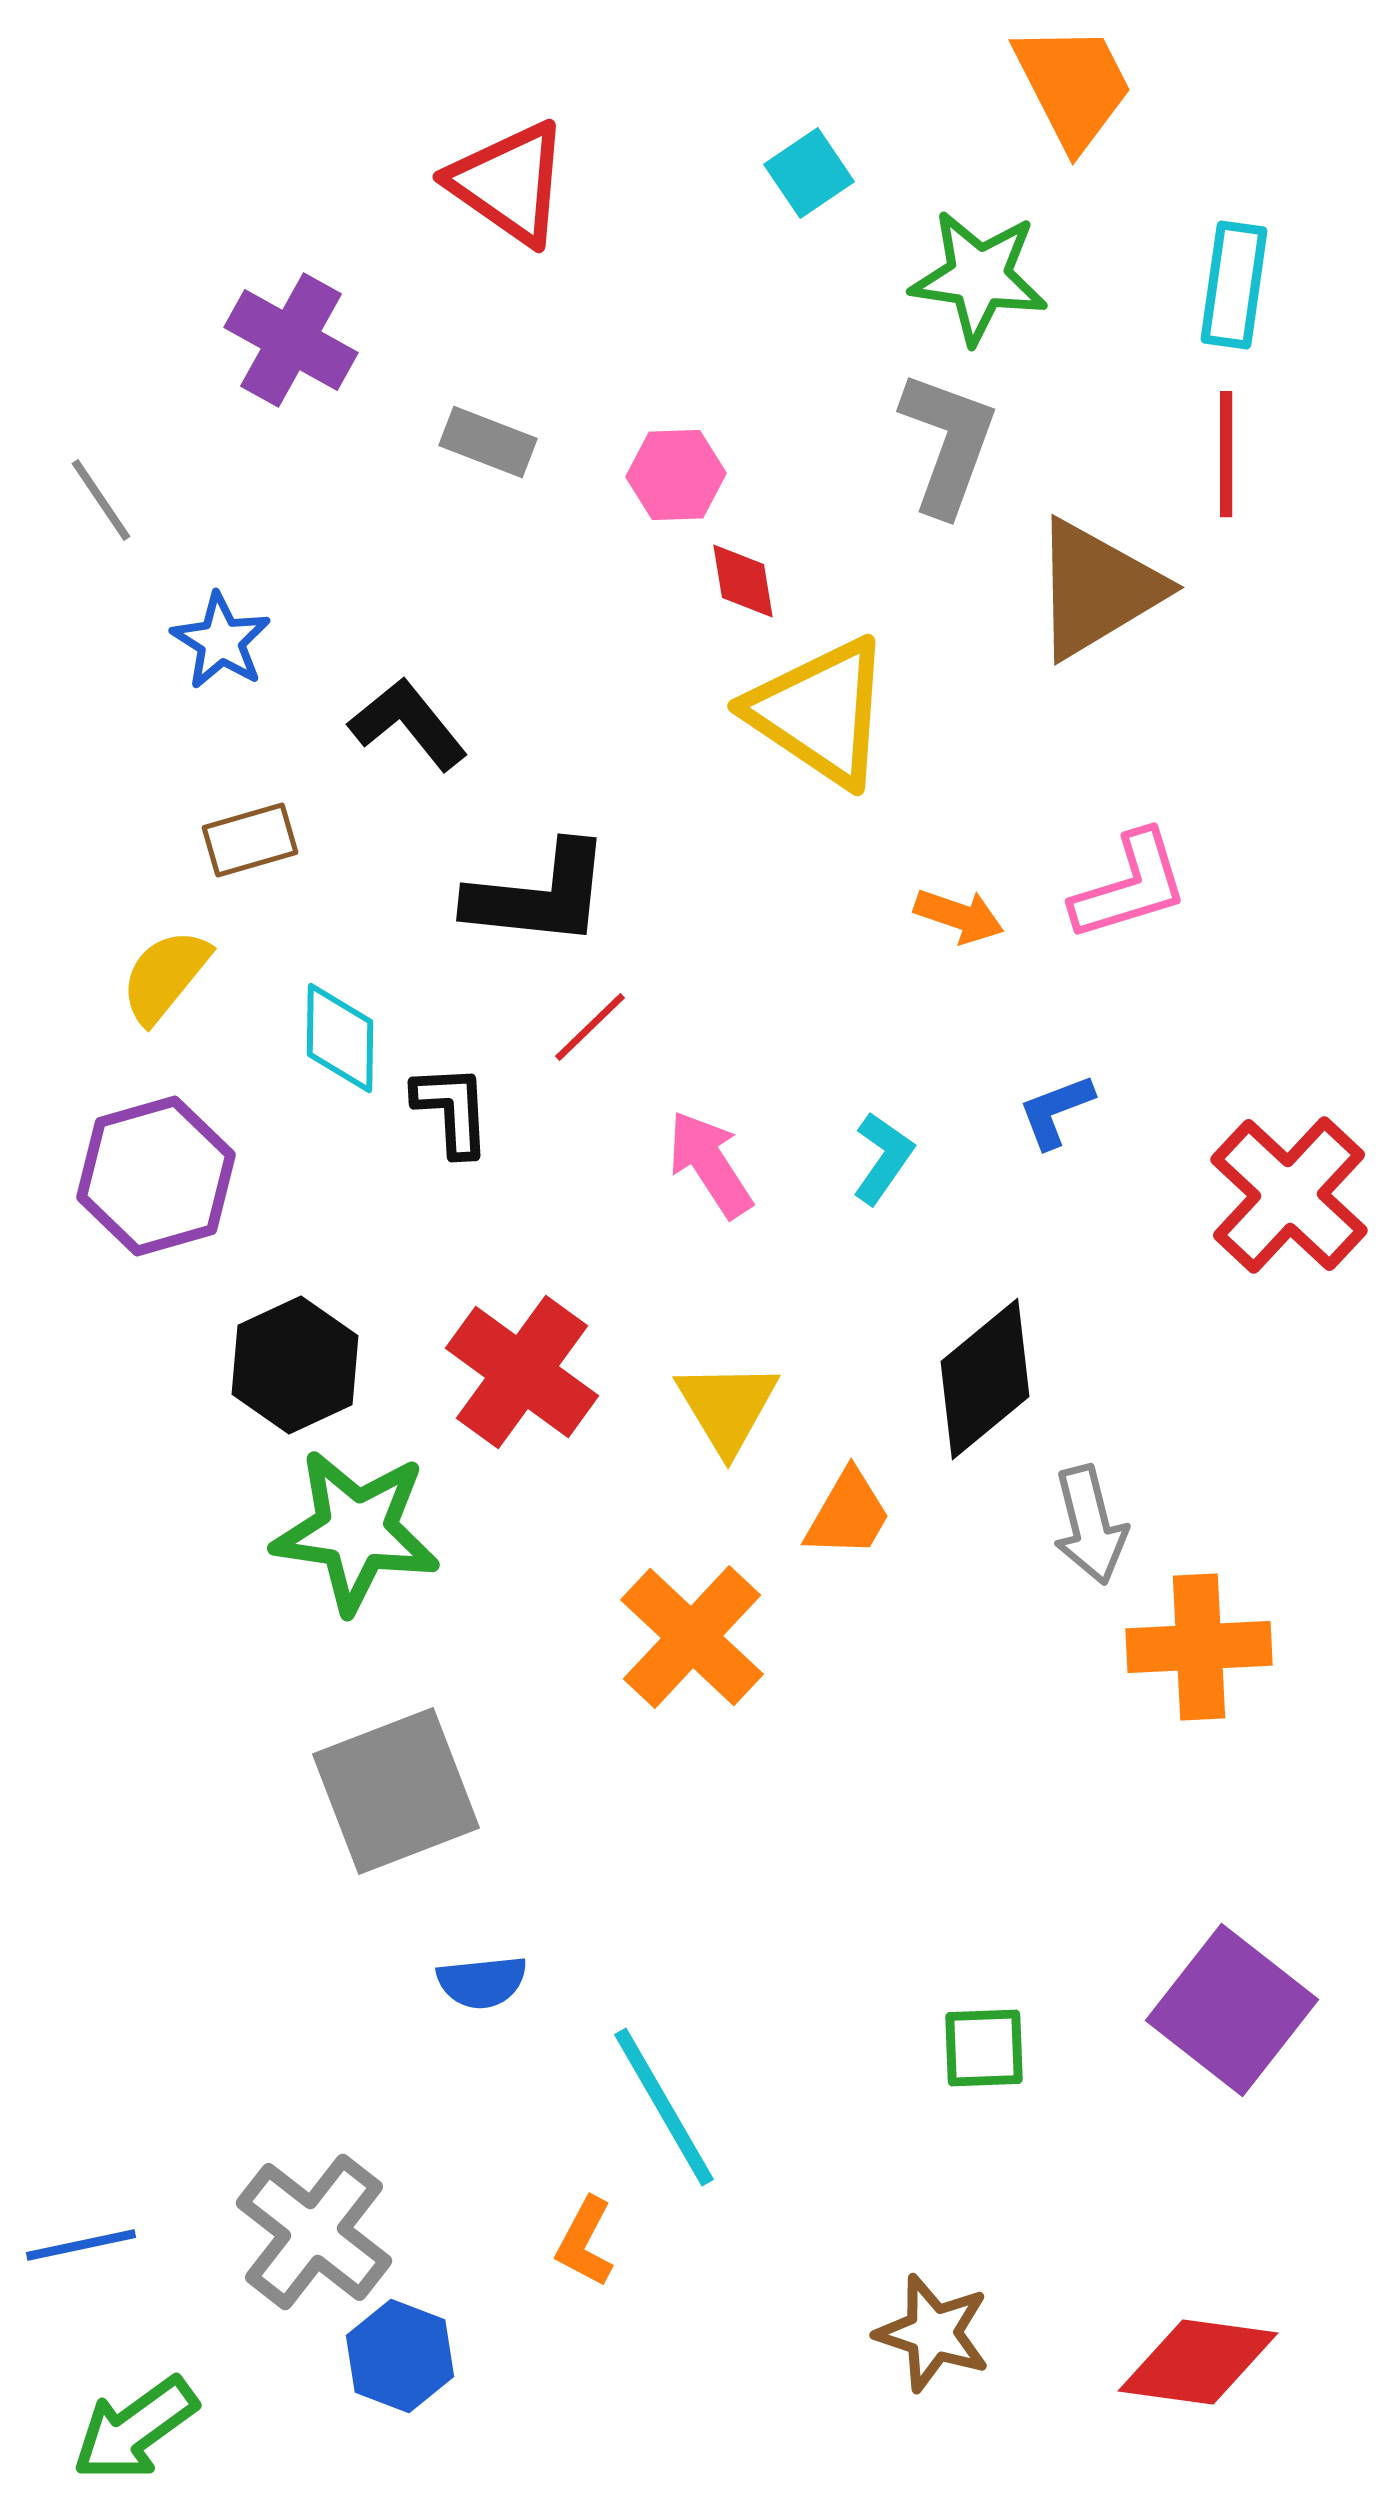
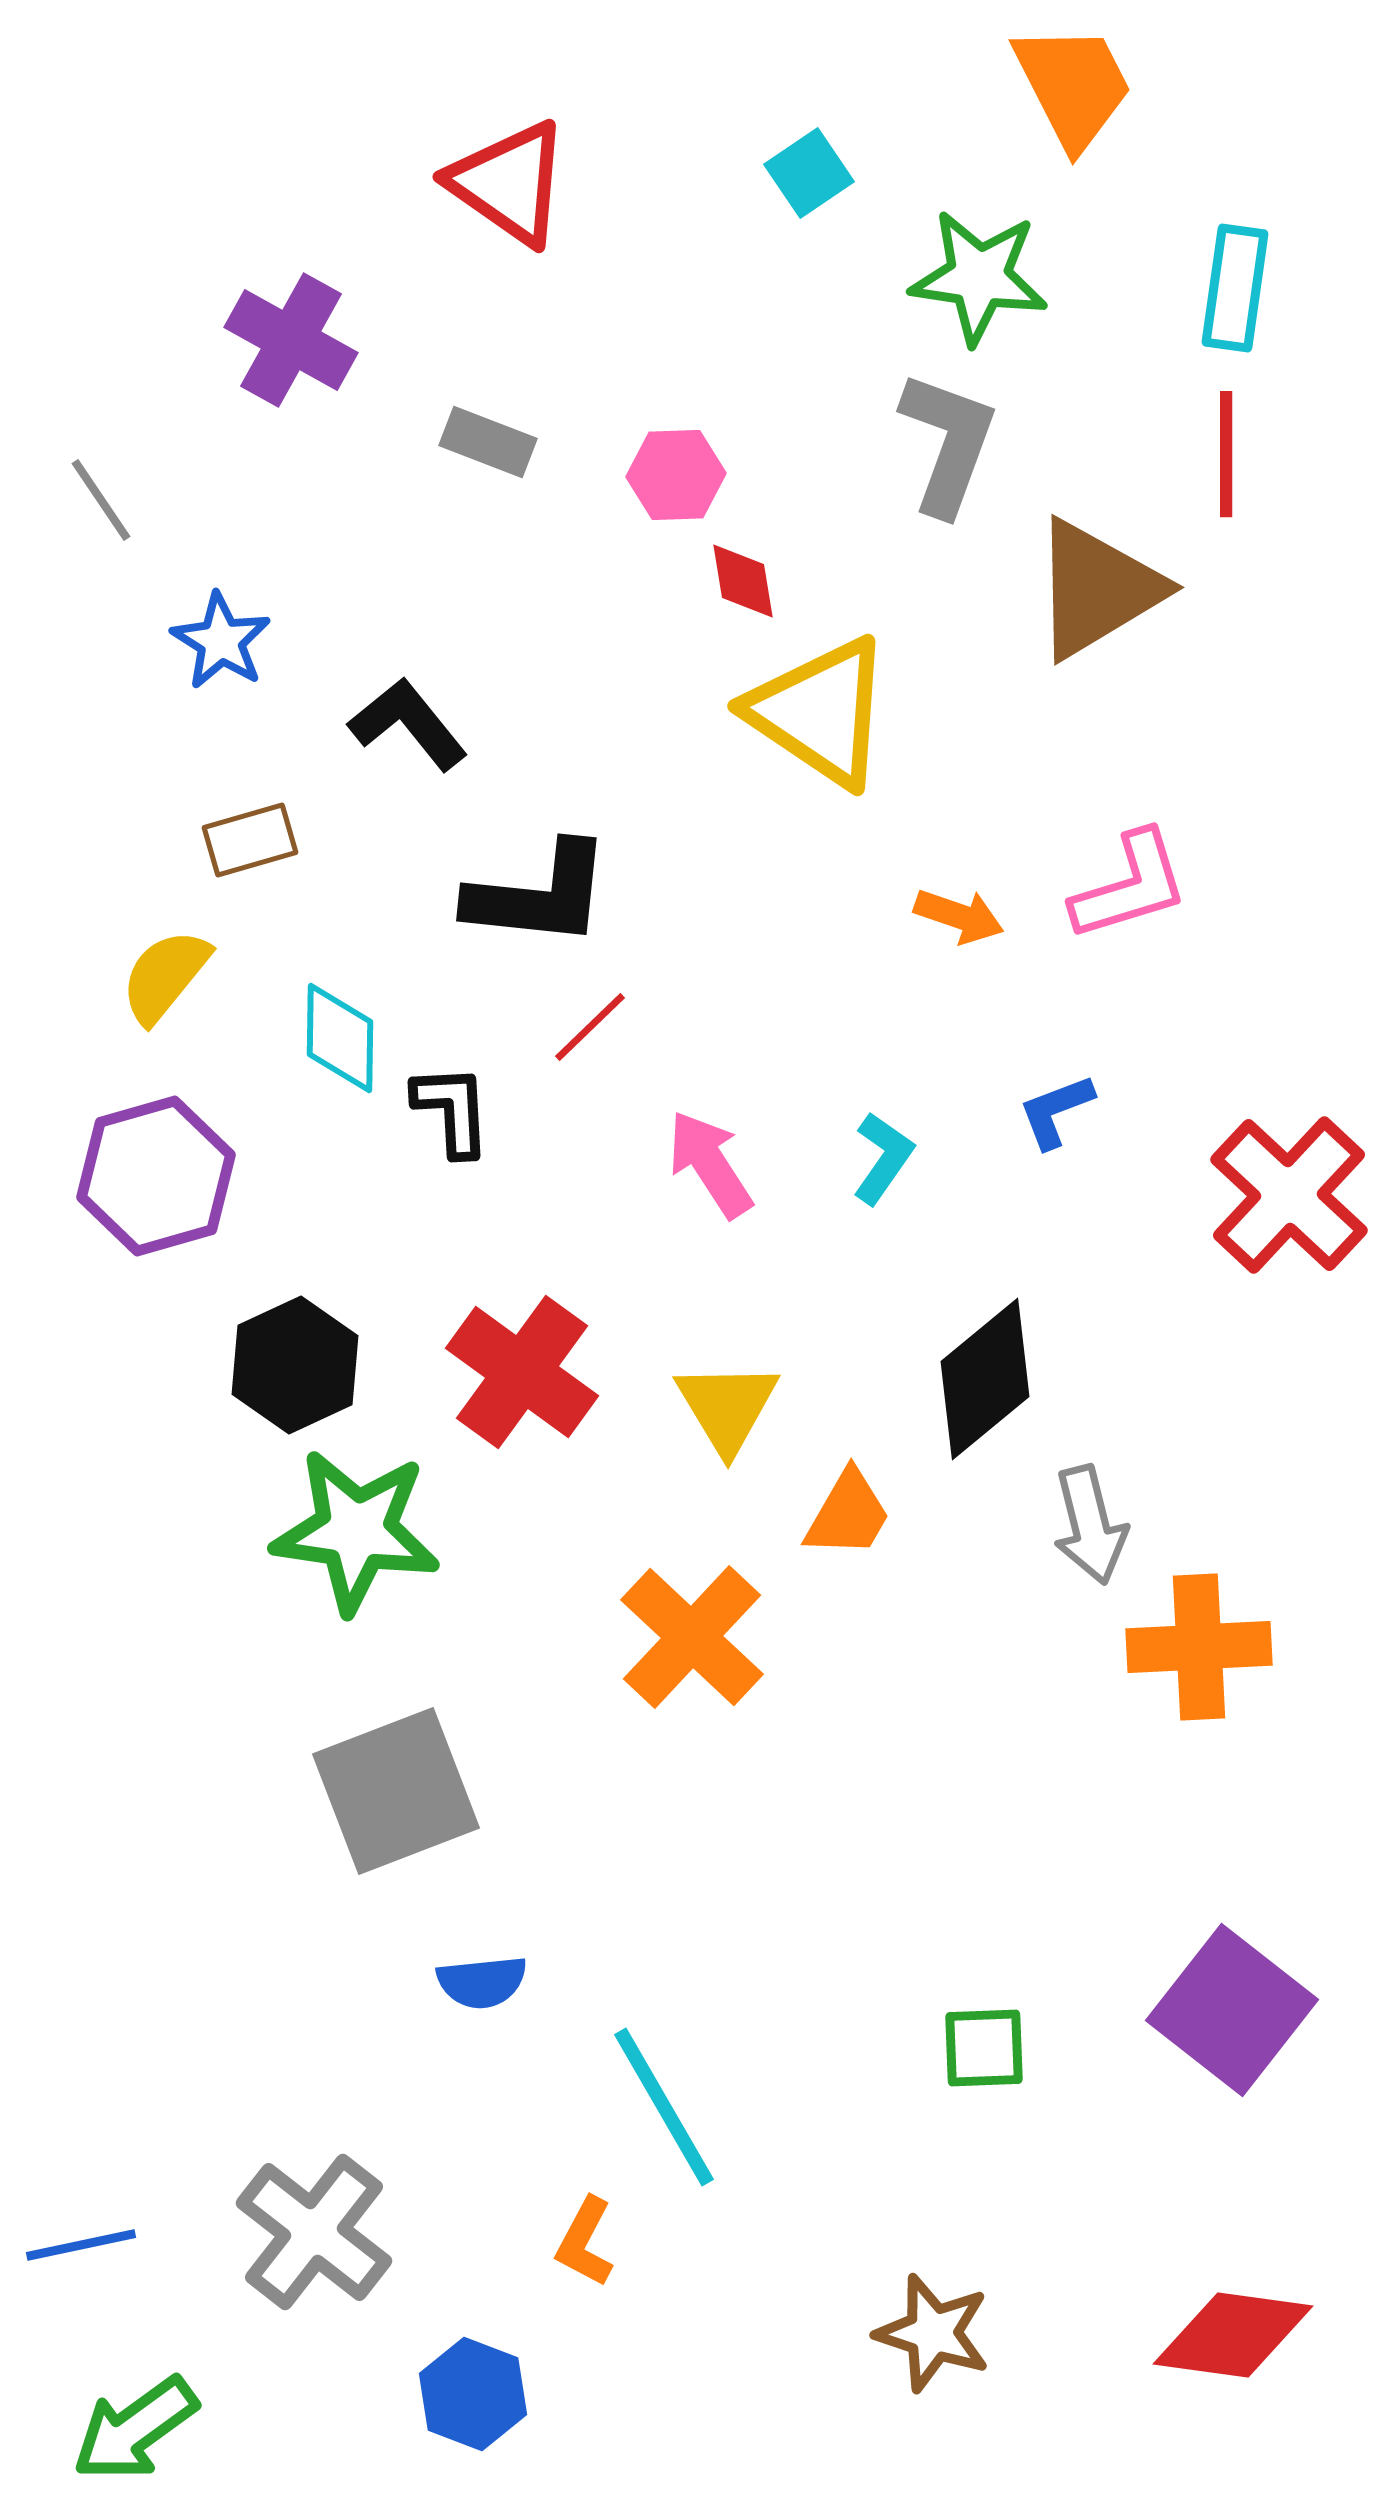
cyan rectangle at (1234, 285): moved 1 px right, 3 px down
blue hexagon at (400, 2356): moved 73 px right, 38 px down
red diamond at (1198, 2362): moved 35 px right, 27 px up
